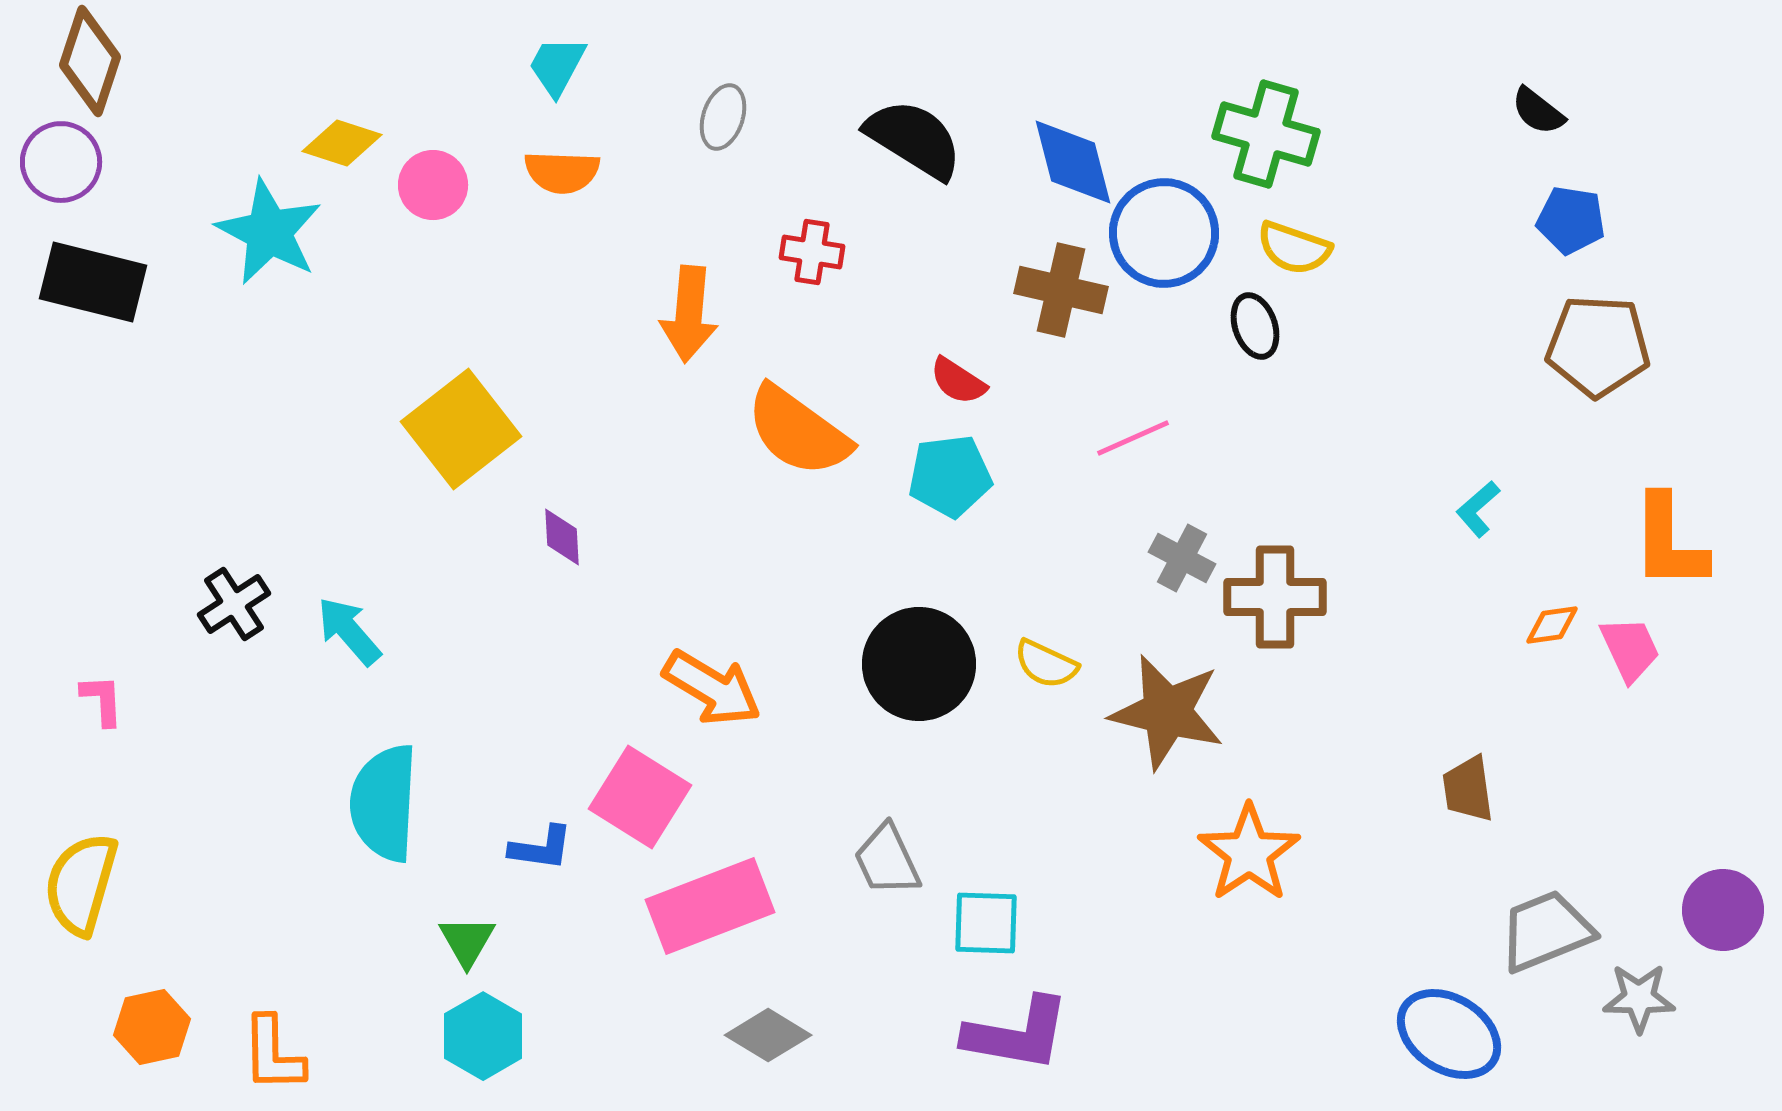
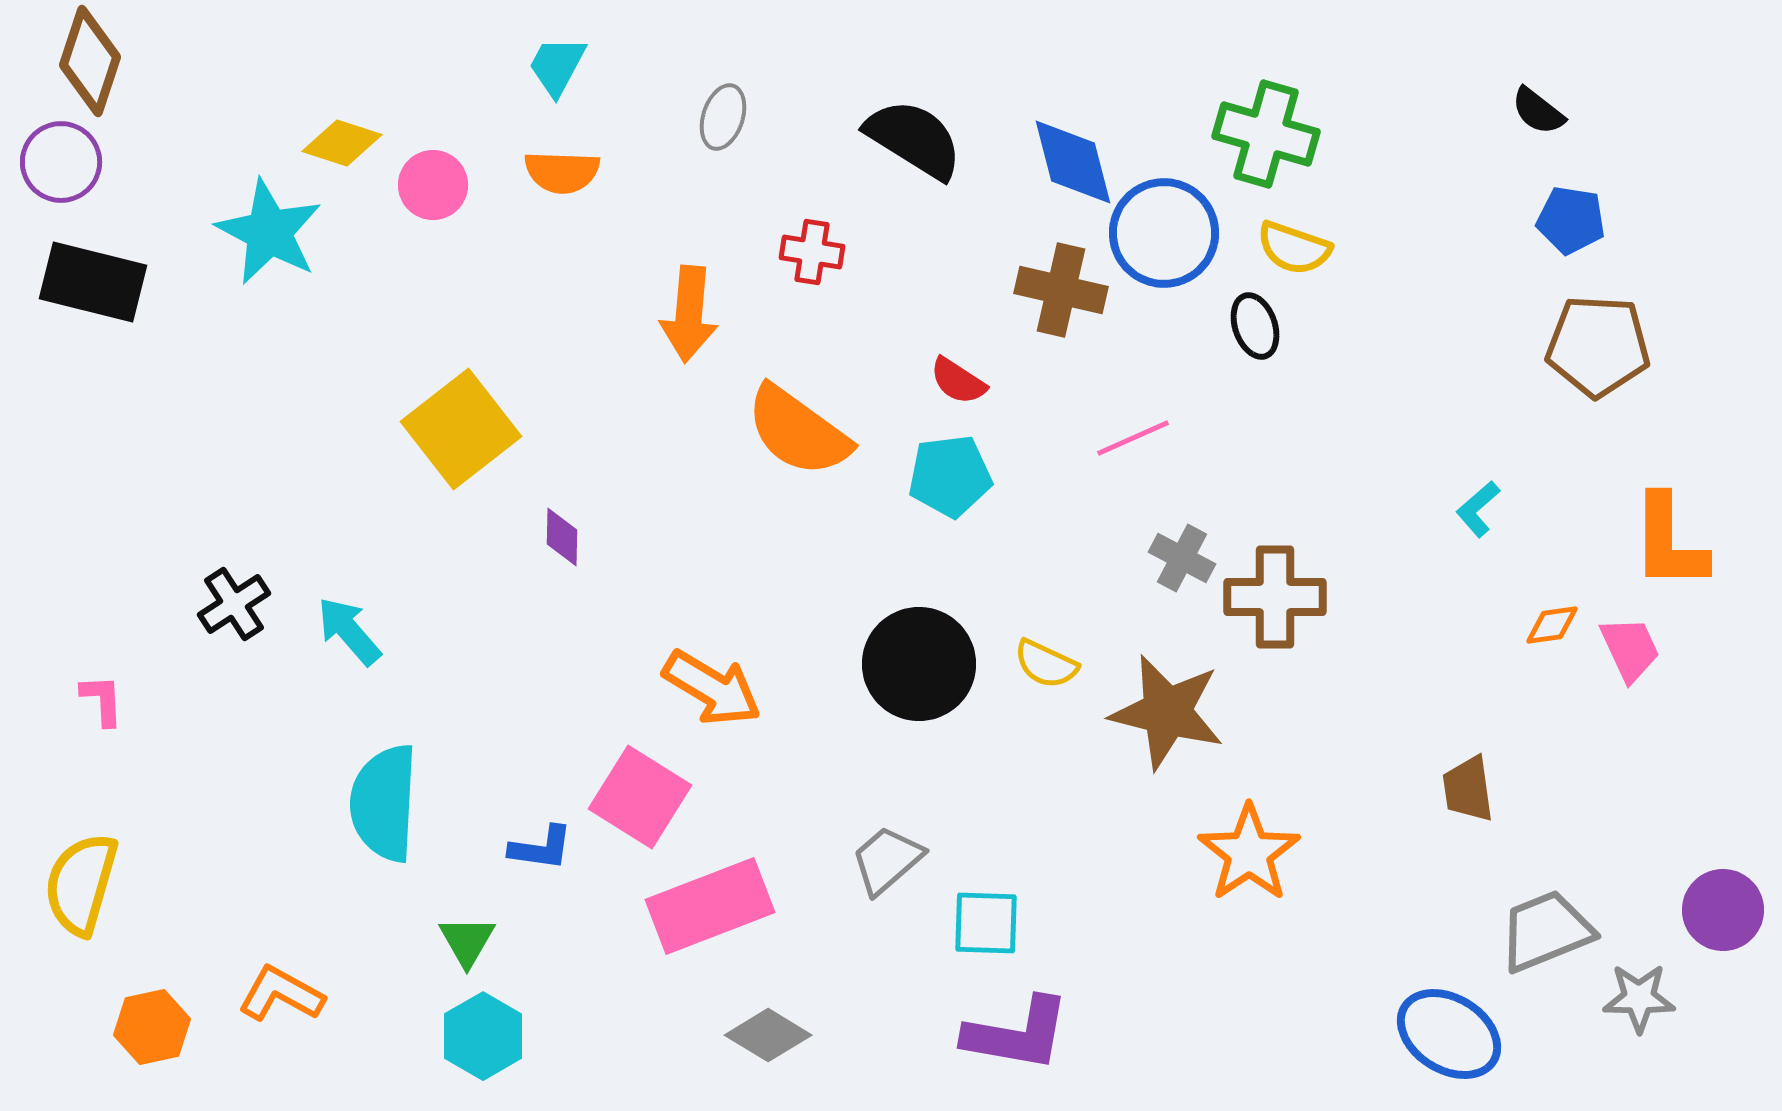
purple diamond at (562, 537): rotated 4 degrees clockwise
gray trapezoid at (887, 860): rotated 74 degrees clockwise
orange L-shape at (273, 1054): moved 8 px right, 60 px up; rotated 120 degrees clockwise
